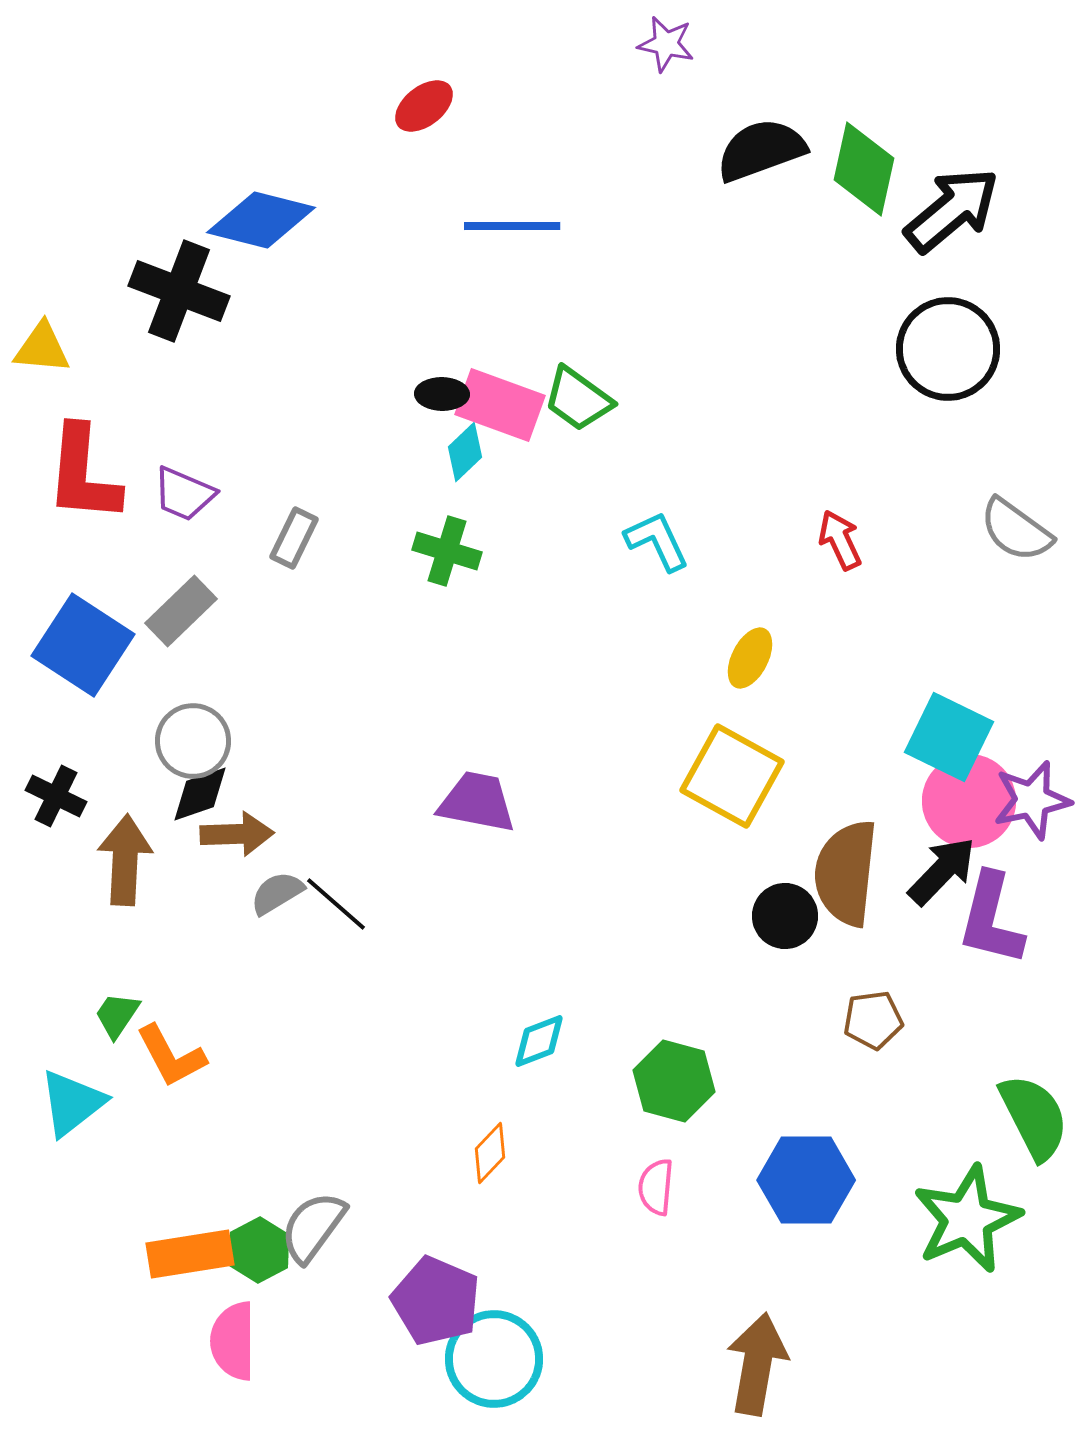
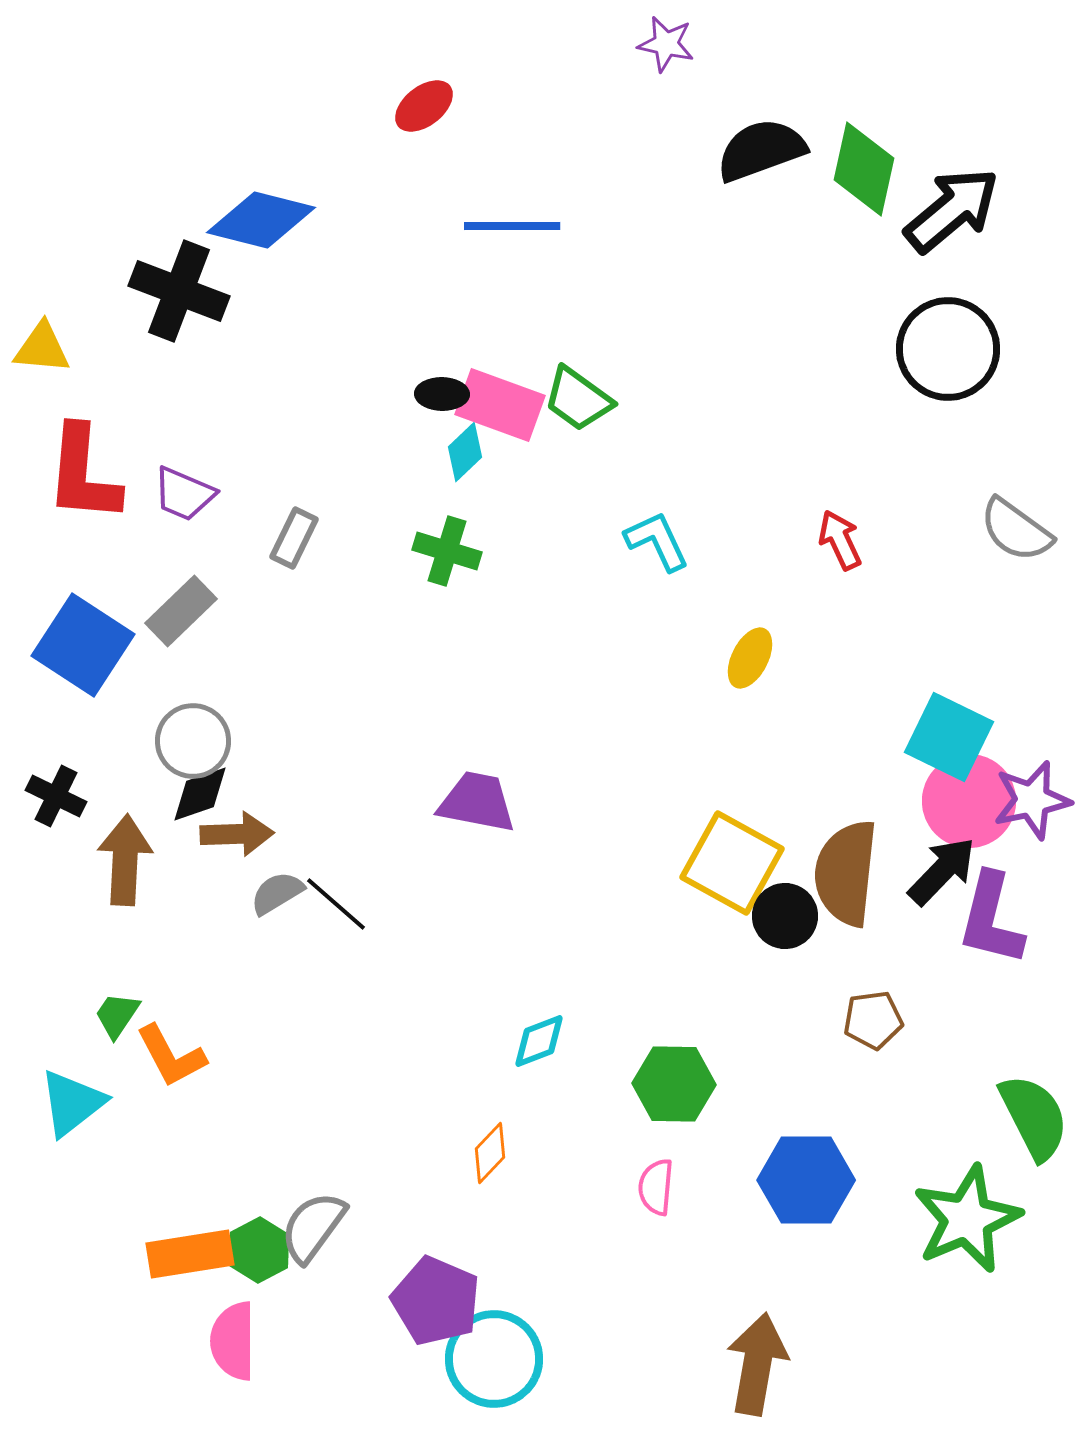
yellow square at (732, 776): moved 87 px down
green hexagon at (674, 1081): moved 3 px down; rotated 14 degrees counterclockwise
